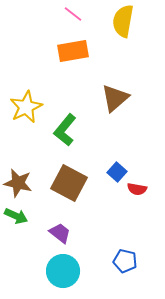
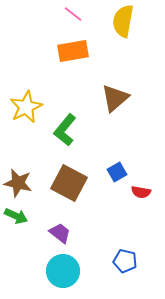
blue square: rotated 18 degrees clockwise
red semicircle: moved 4 px right, 3 px down
